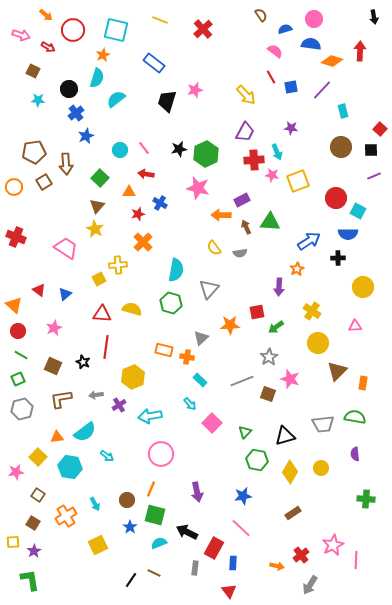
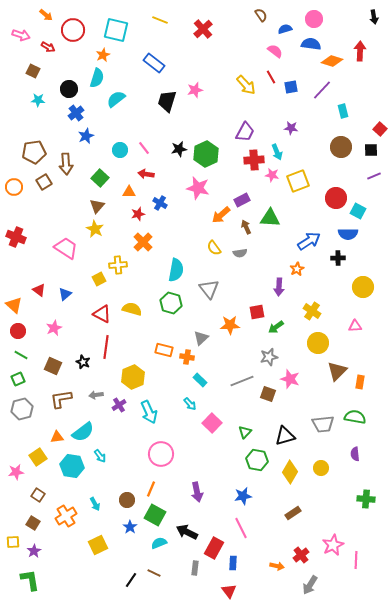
yellow arrow at (246, 95): moved 10 px up
orange arrow at (221, 215): rotated 42 degrees counterclockwise
green triangle at (270, 222): moved 4 px up
gray triangle at (209, 289): rotated 20 degrees counterclockwise
red triangle at (102, 314): rotated 24 degrees clockwise
gray star at (269, 357): rotated 18 degrees clockwise
orange rectangle at (363, 383): moved 3 px left, 1 px up
cyan arrow at (150, 416): moved 1 px left, 4 px up; rotated 105 degrees counterclockwise
cyan semicircle at (85, 432): moved 2 px left
cyan arrow at (107, 456): moved 7 px left; rotated 16 degrees clockwise
yellow square at (38, 457): rotated 12 degrees clockwise
cyan hexagon at (70, 467): moved 2 px right, 1 px up
green square at (155, 515): rotated 15 degrees clockwise
pink line at (241, 528): rotated 20 degrees clockwise
